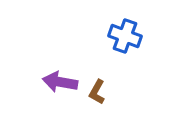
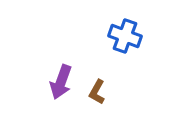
purple arrow: moved 1 px right; rotated 80 degrees counterclockwise
